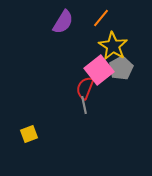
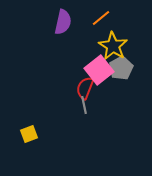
orange line: rotated 12 degrees clockwise
purple semicircle: rotated 20 degrees counterclockwise
